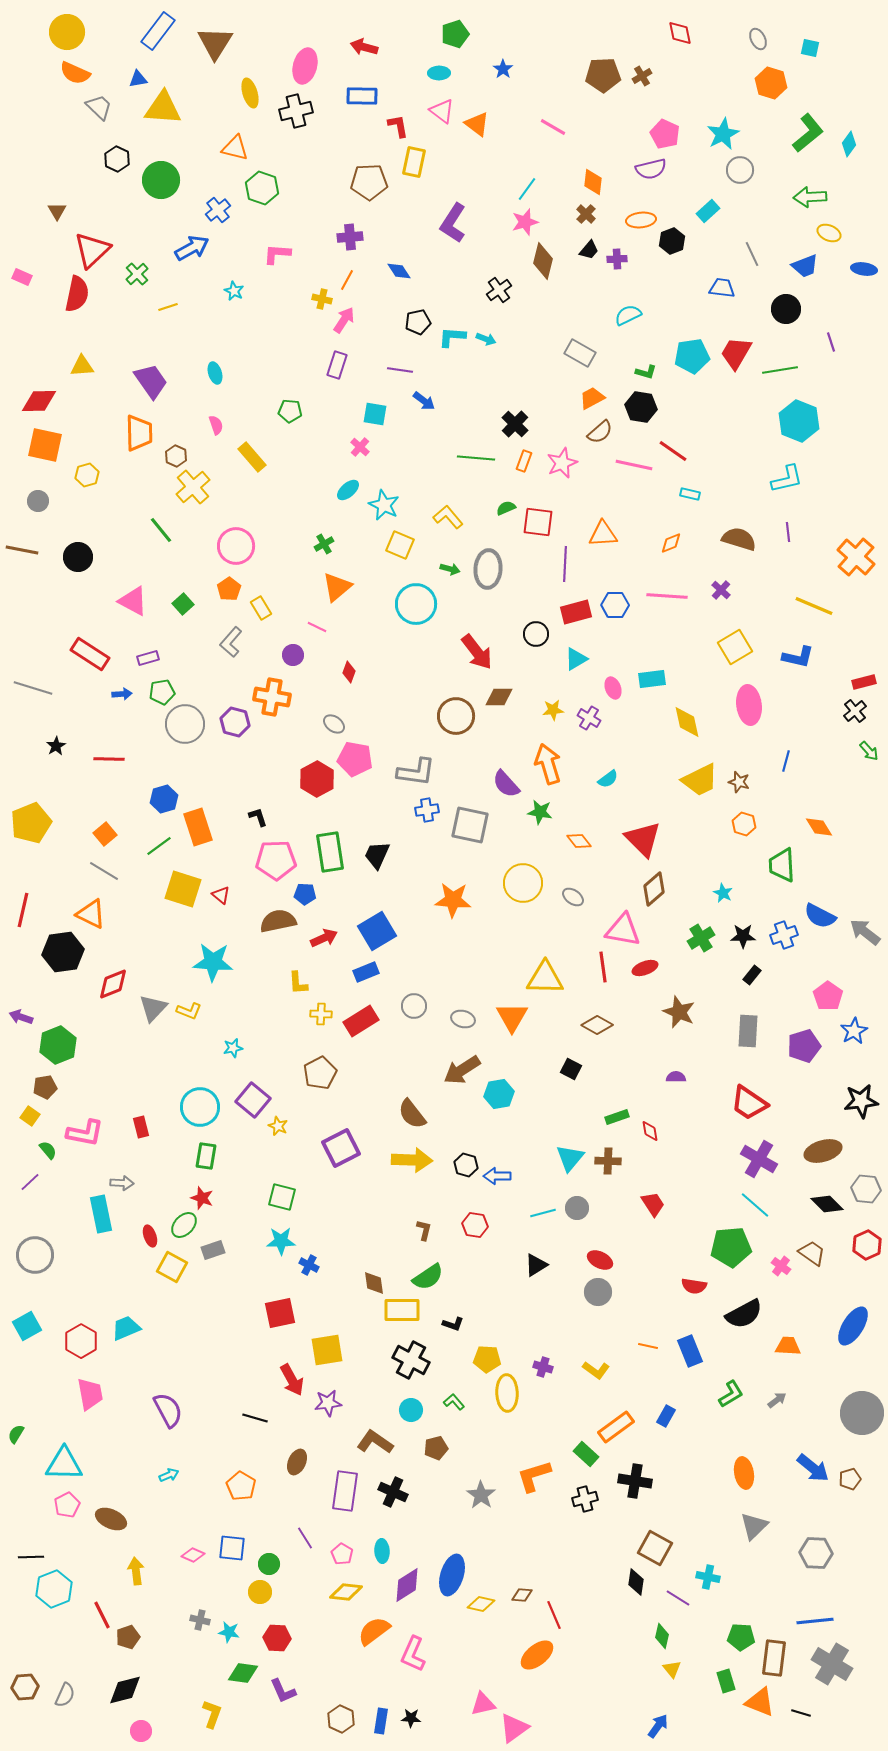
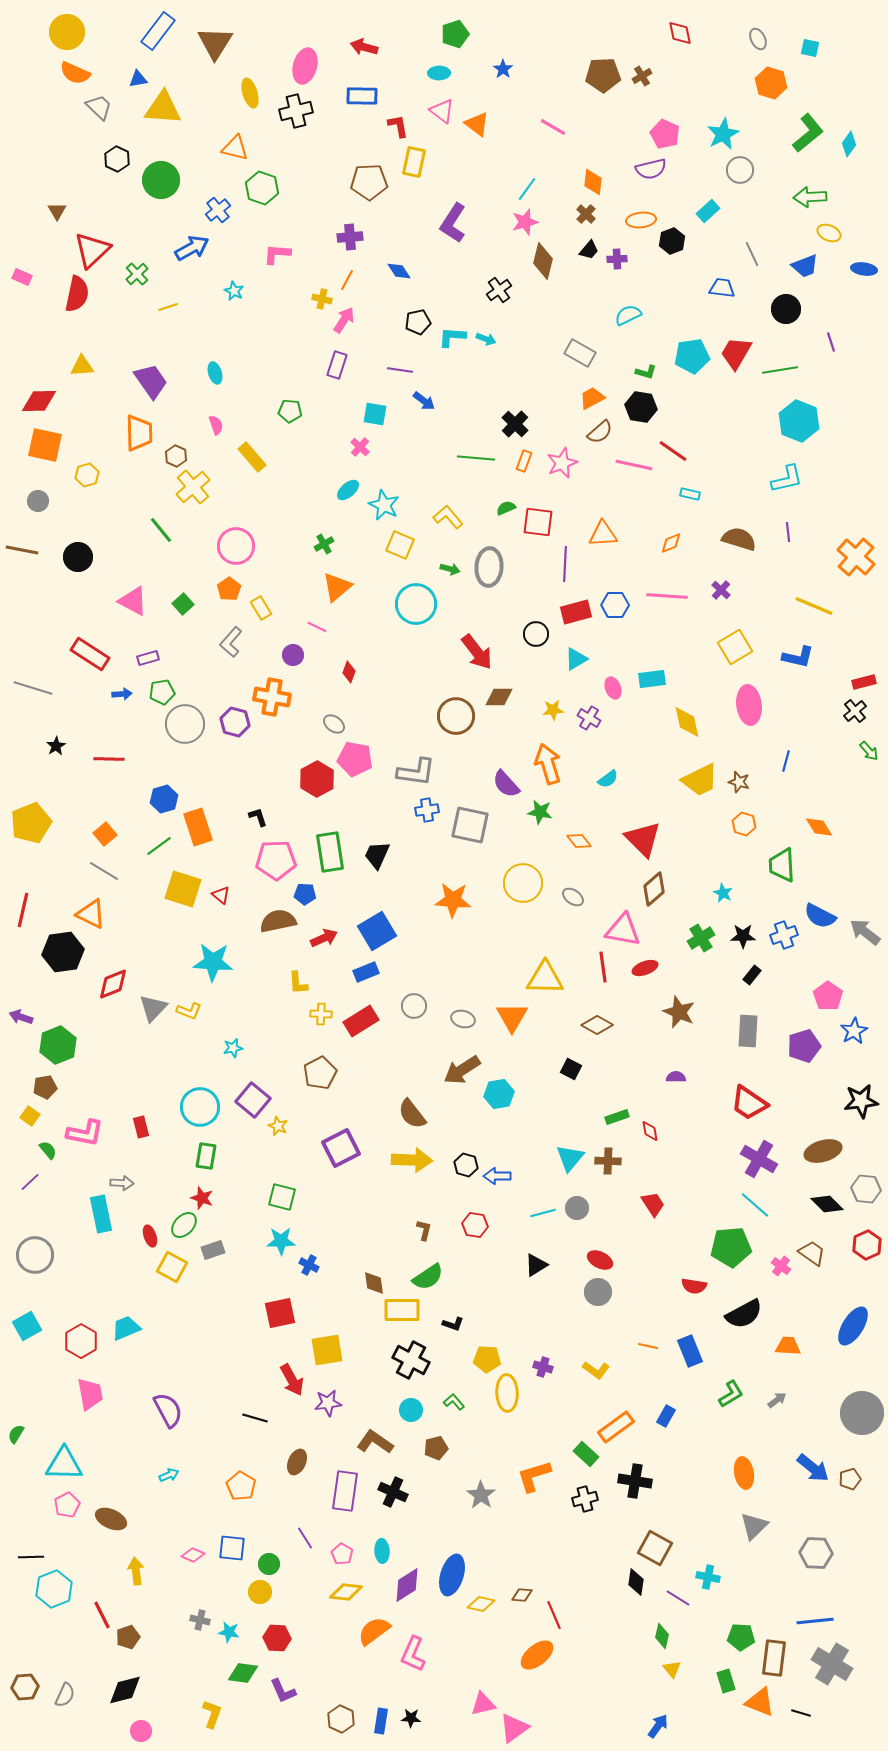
gray ellipse at (488, 569): moved 1 px right, 2 px up
